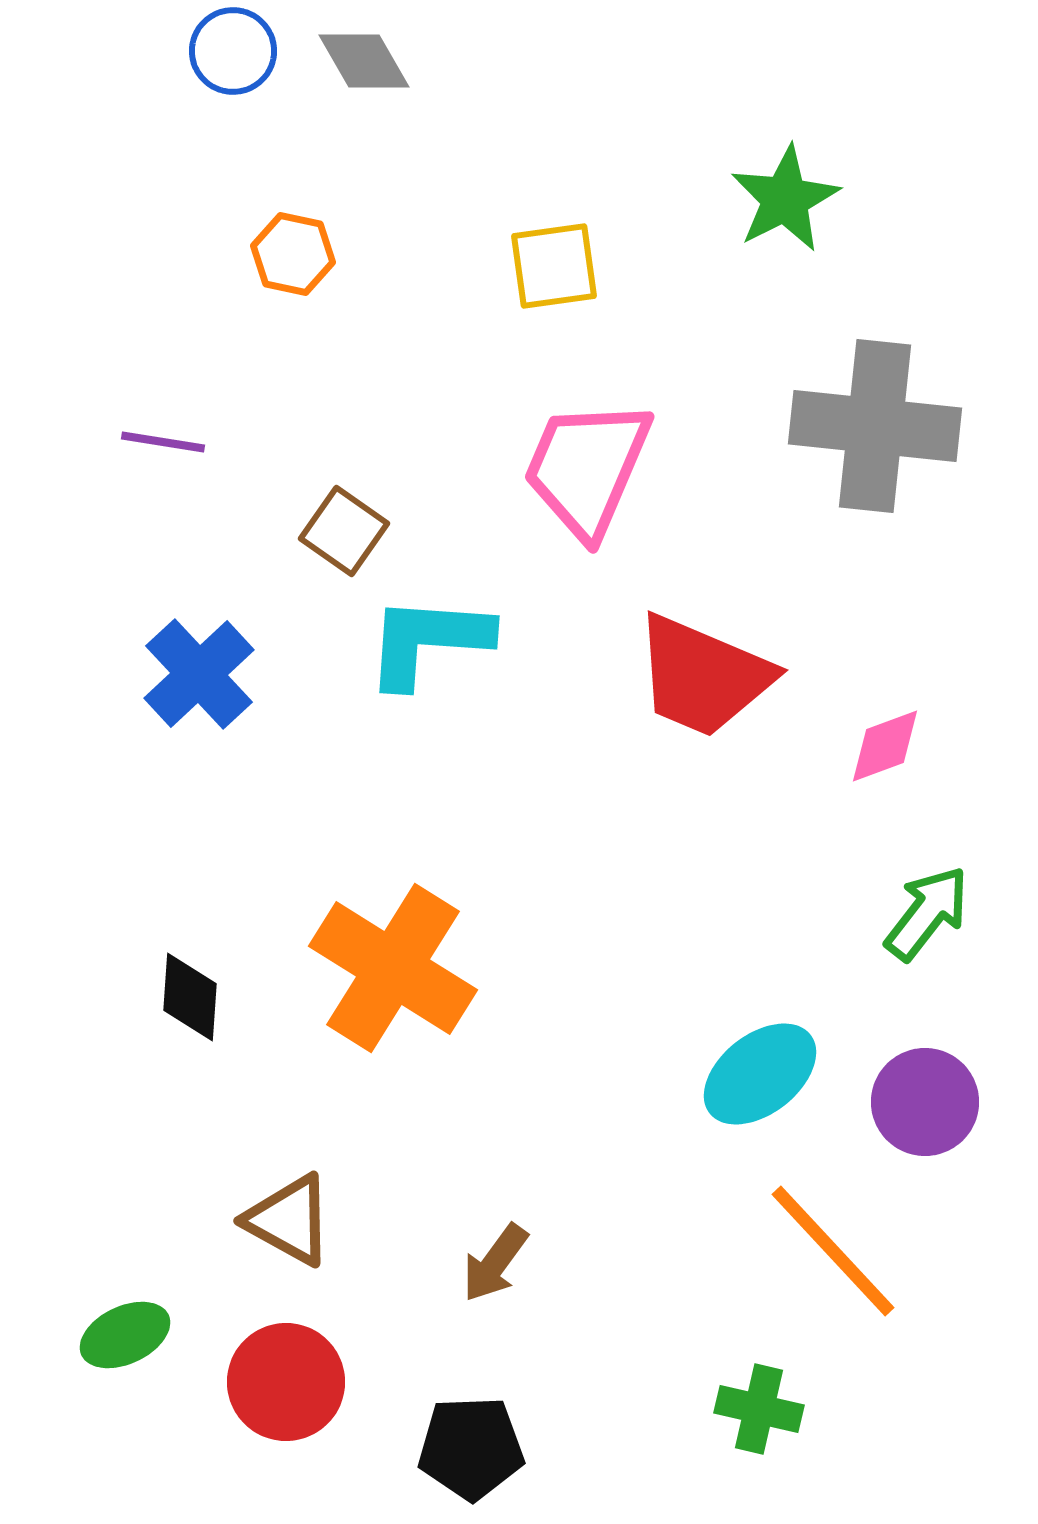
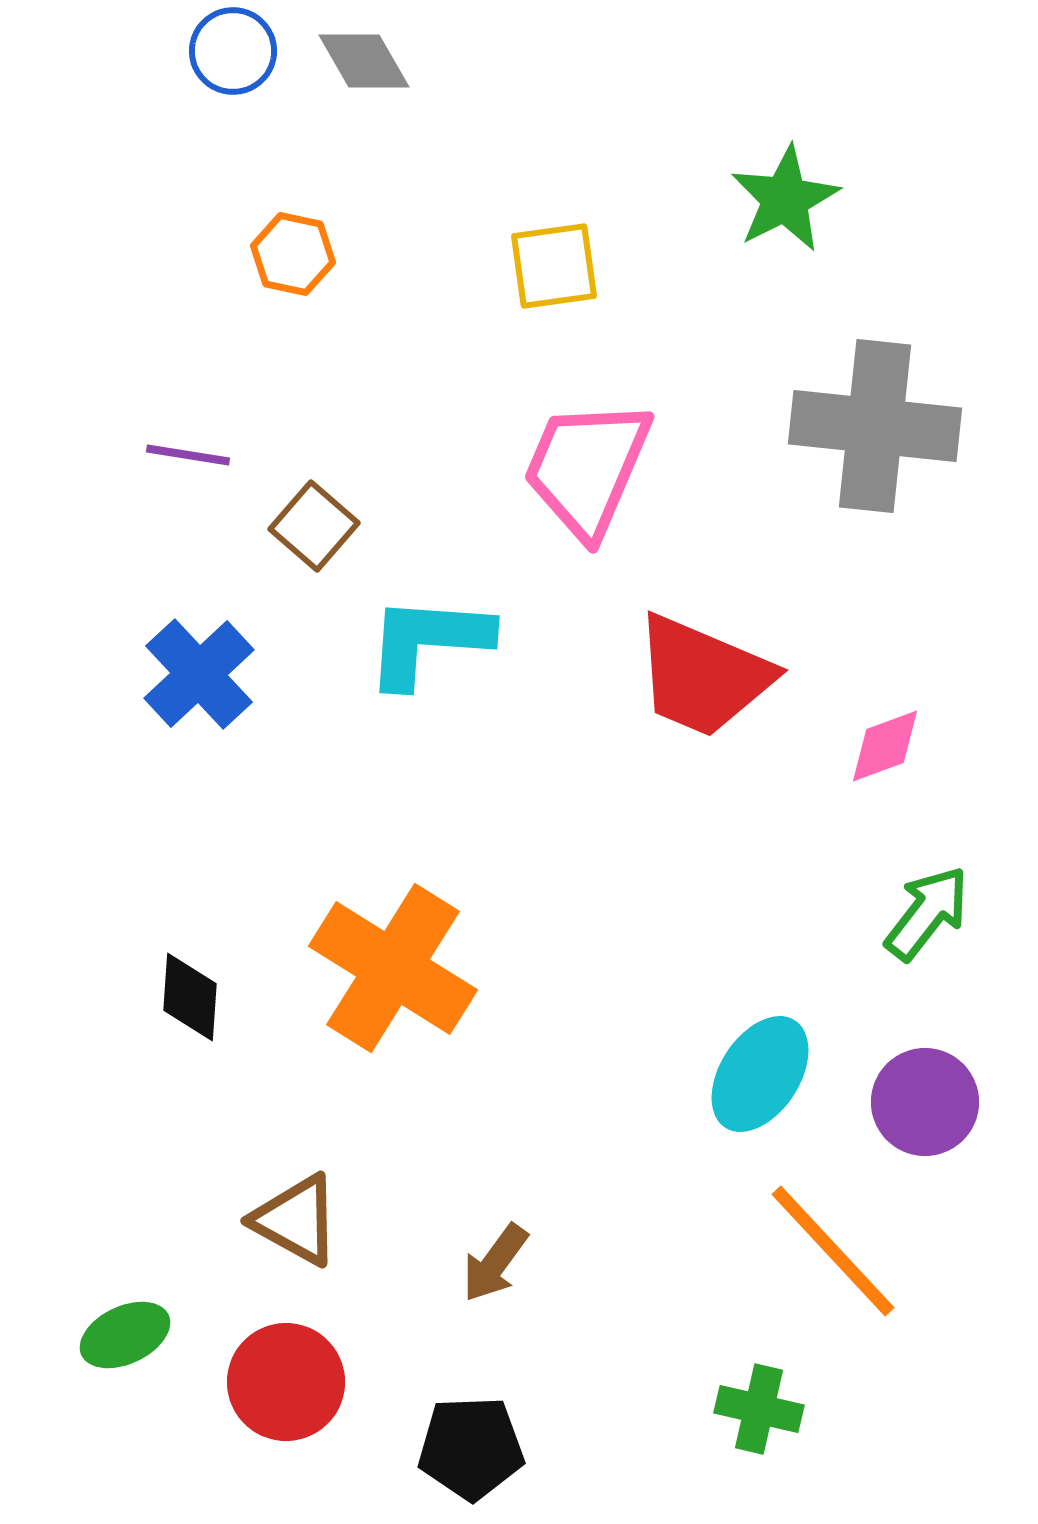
purple line: moved 25 px right, 13 px down
brown square: moved 30 px left, 5 px up; rotated 6 degrees clockwise
cyan ellipse: rotated 19 degrees counterclockwise
brown triangle: moved 7 px right
